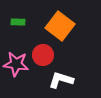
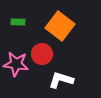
red circle: moved 1 px left, 1 px up
